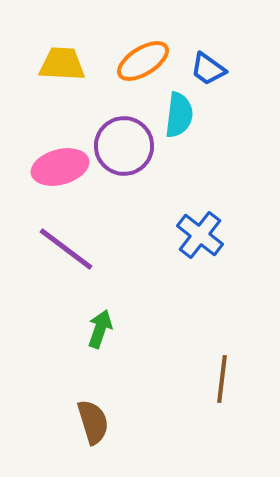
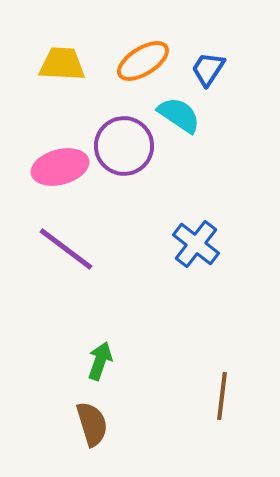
blue trapezoid: rotated 87 degrees clockwise
cyan semicircle: rotated 63 degrees counterclockwise
blue cross: moved 4 px left, 9 px down
green arrow: moved 32 px down
brown line: moved 17 px down
brown semicircle: moved 1 px left, 2 px down
